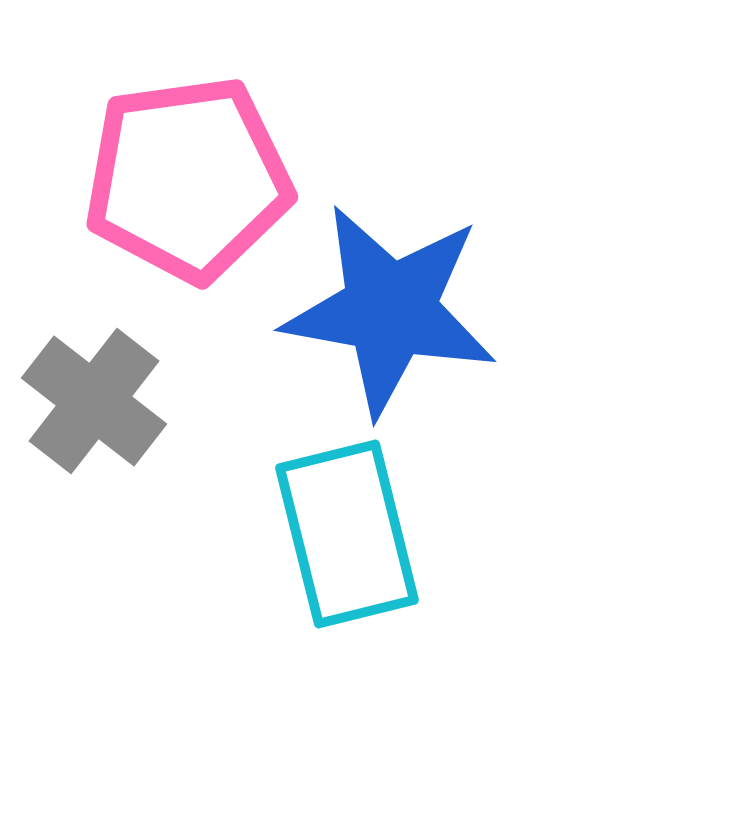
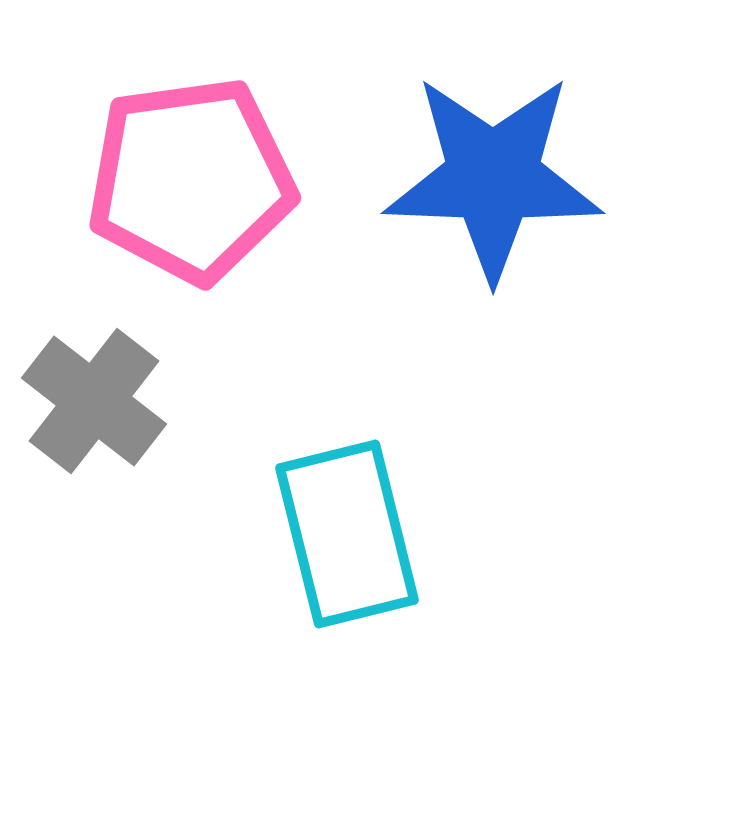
pink pentagon: moved 3 px right, 1 px down
blue star: moved 103 px right, 133 px up; rotated 8 degrees counterclockwise
